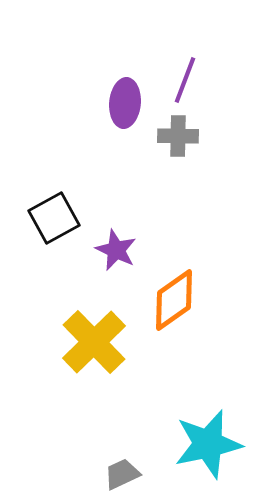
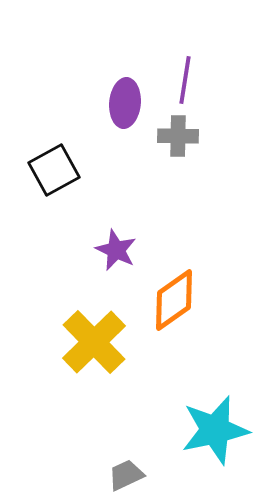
purple line: rotated 12 degrees counterclockwise
black square: moved 48 px up
cyan star: moved 7 px right, 14 px up
gray trapezoid: moved 4 px right, 1 px down
